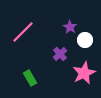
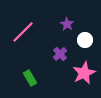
purple star: moved 3 px left, 3 px up
